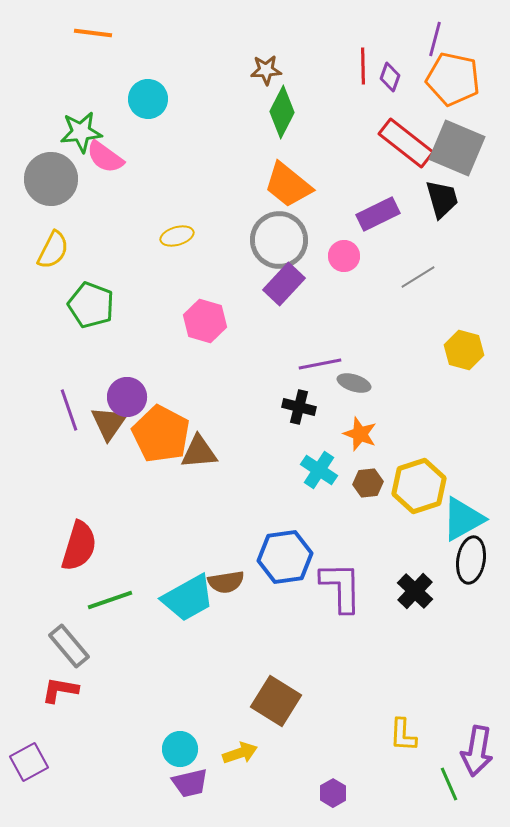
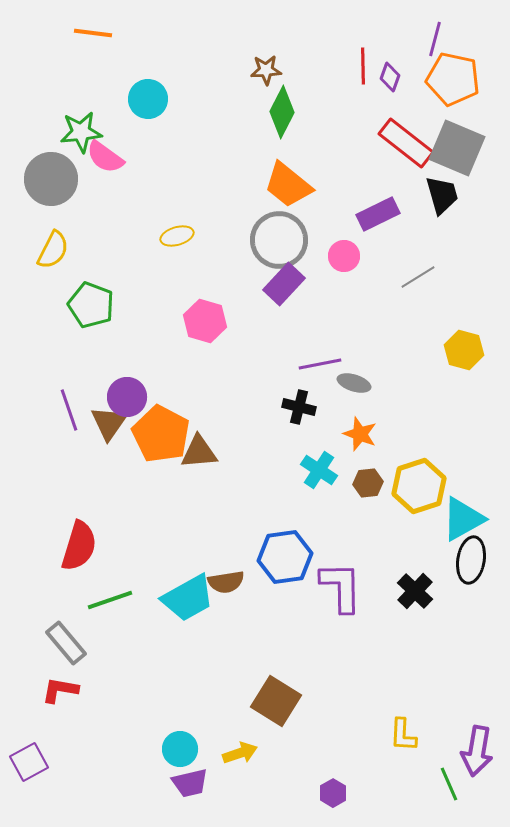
black trapezoid at (442, 199): moved 4 px up
gray rectangle at (69, 646): moved 3 px left, 3 px up
